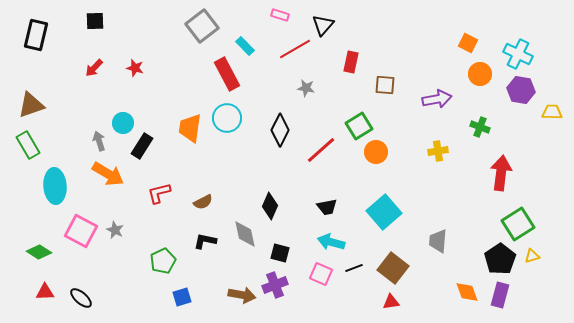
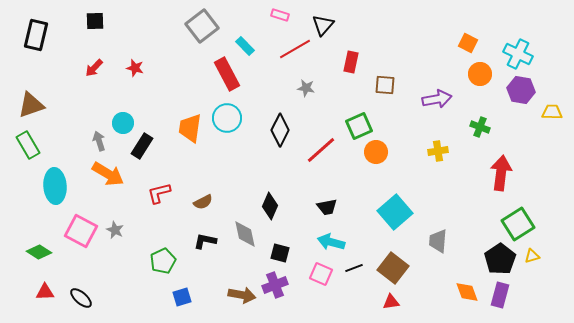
green square at (359, 126): rotated 8 degrees clockwise
cyan square at (384, 212): moved 11 px right
